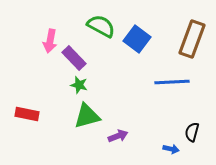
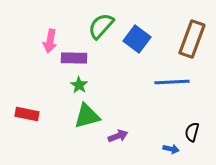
green semicircle: rotated 76 degrees counterclockwise
purple rectangle: rotated 45 degrees counterclockwise
green star: rotated 18 degrees clockwise
